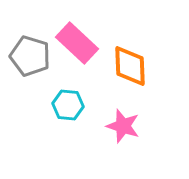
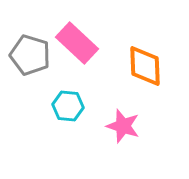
gray pentagon: moved 1 px up
orange diamond: moved 15 px right
cyan hexagon: moved 1 px down
